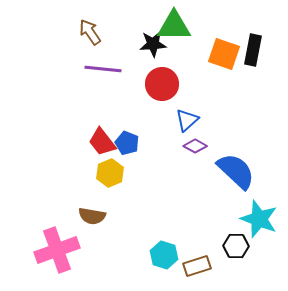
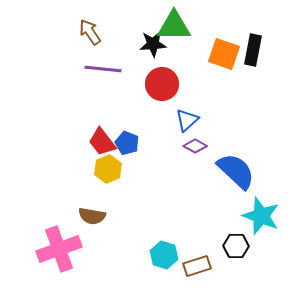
yellow hexagon: moved 2 px left, 4 px up
cyan star: moved 2 px right, 3 px up
pink cross: moved 2 px right, 1 px up
